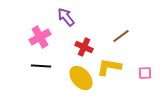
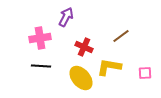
purple arrow: rotated 66 degrees clockwise
pink cross: moved 1 px down; rotated 20 degrees clockwise
